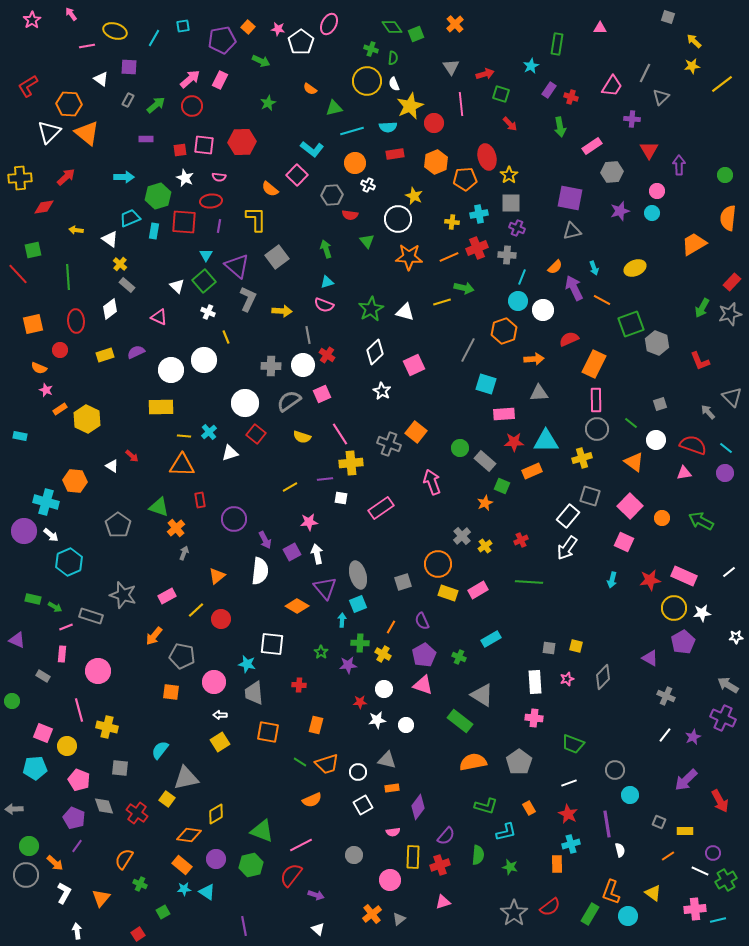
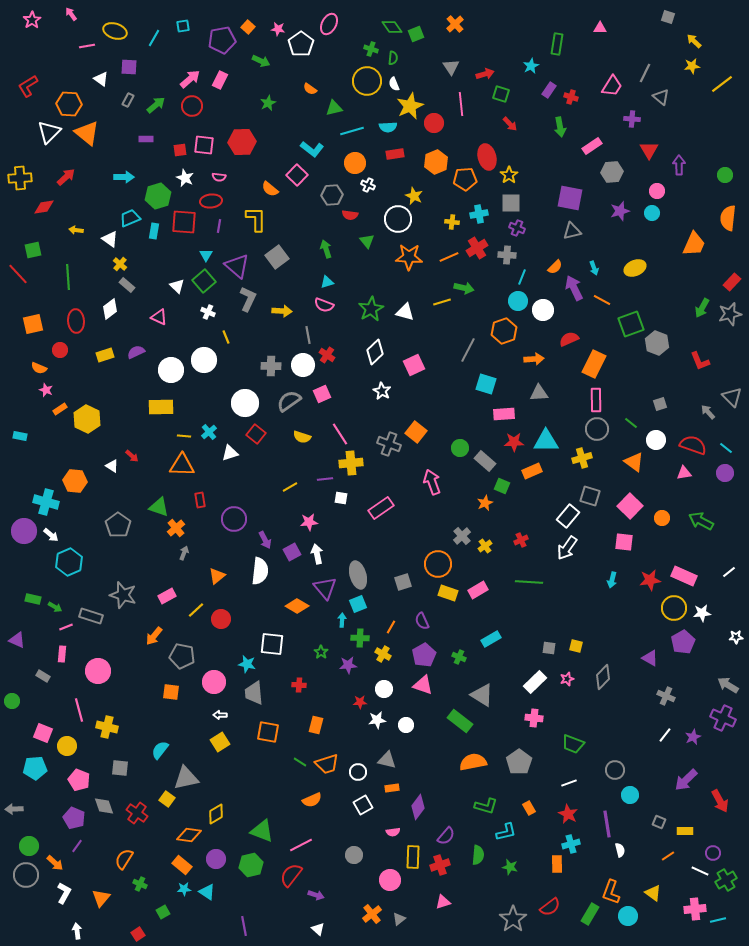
white pentagon at (301, 42): moved 2 px down
gray triangle at (661, 97): rotated 36 degrees counterclockwise
orange trapezoid at (694, 244): rotated 144 degrees clockwise
red cross at (477, 248): rotated 10 degrees counterclockwise
pink square at (624, 542): rotated 18 degrees counterclockwise
green cross at (360, 643): moved 5 px up
white rectangle at (535, 682): rotated 50 degrees clockwise
gray star at (514, 913): moved 1 px left, 6 px down
